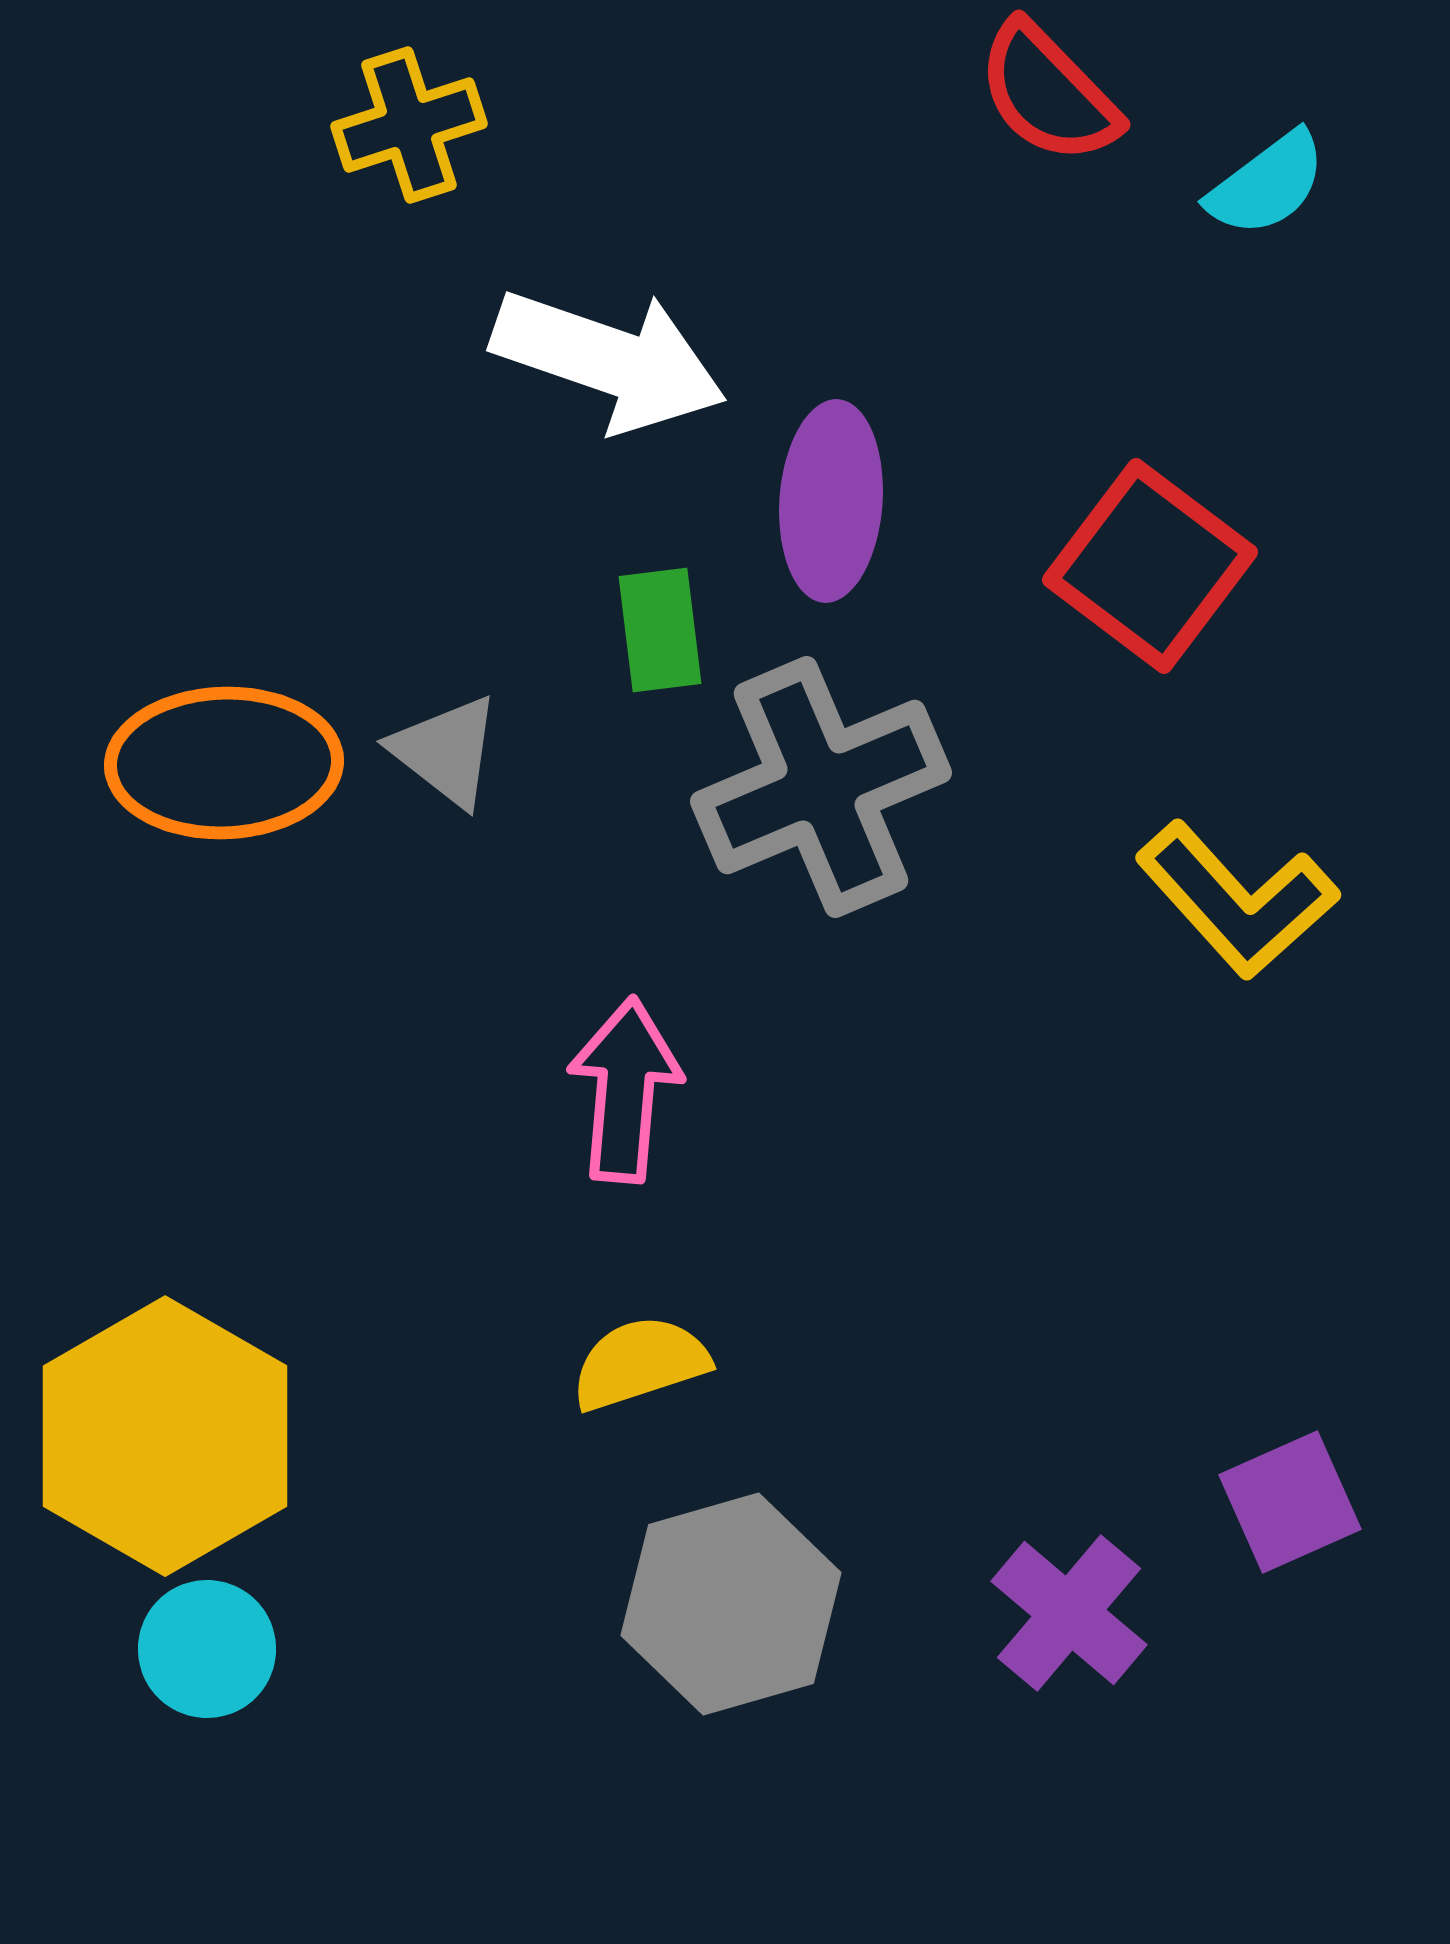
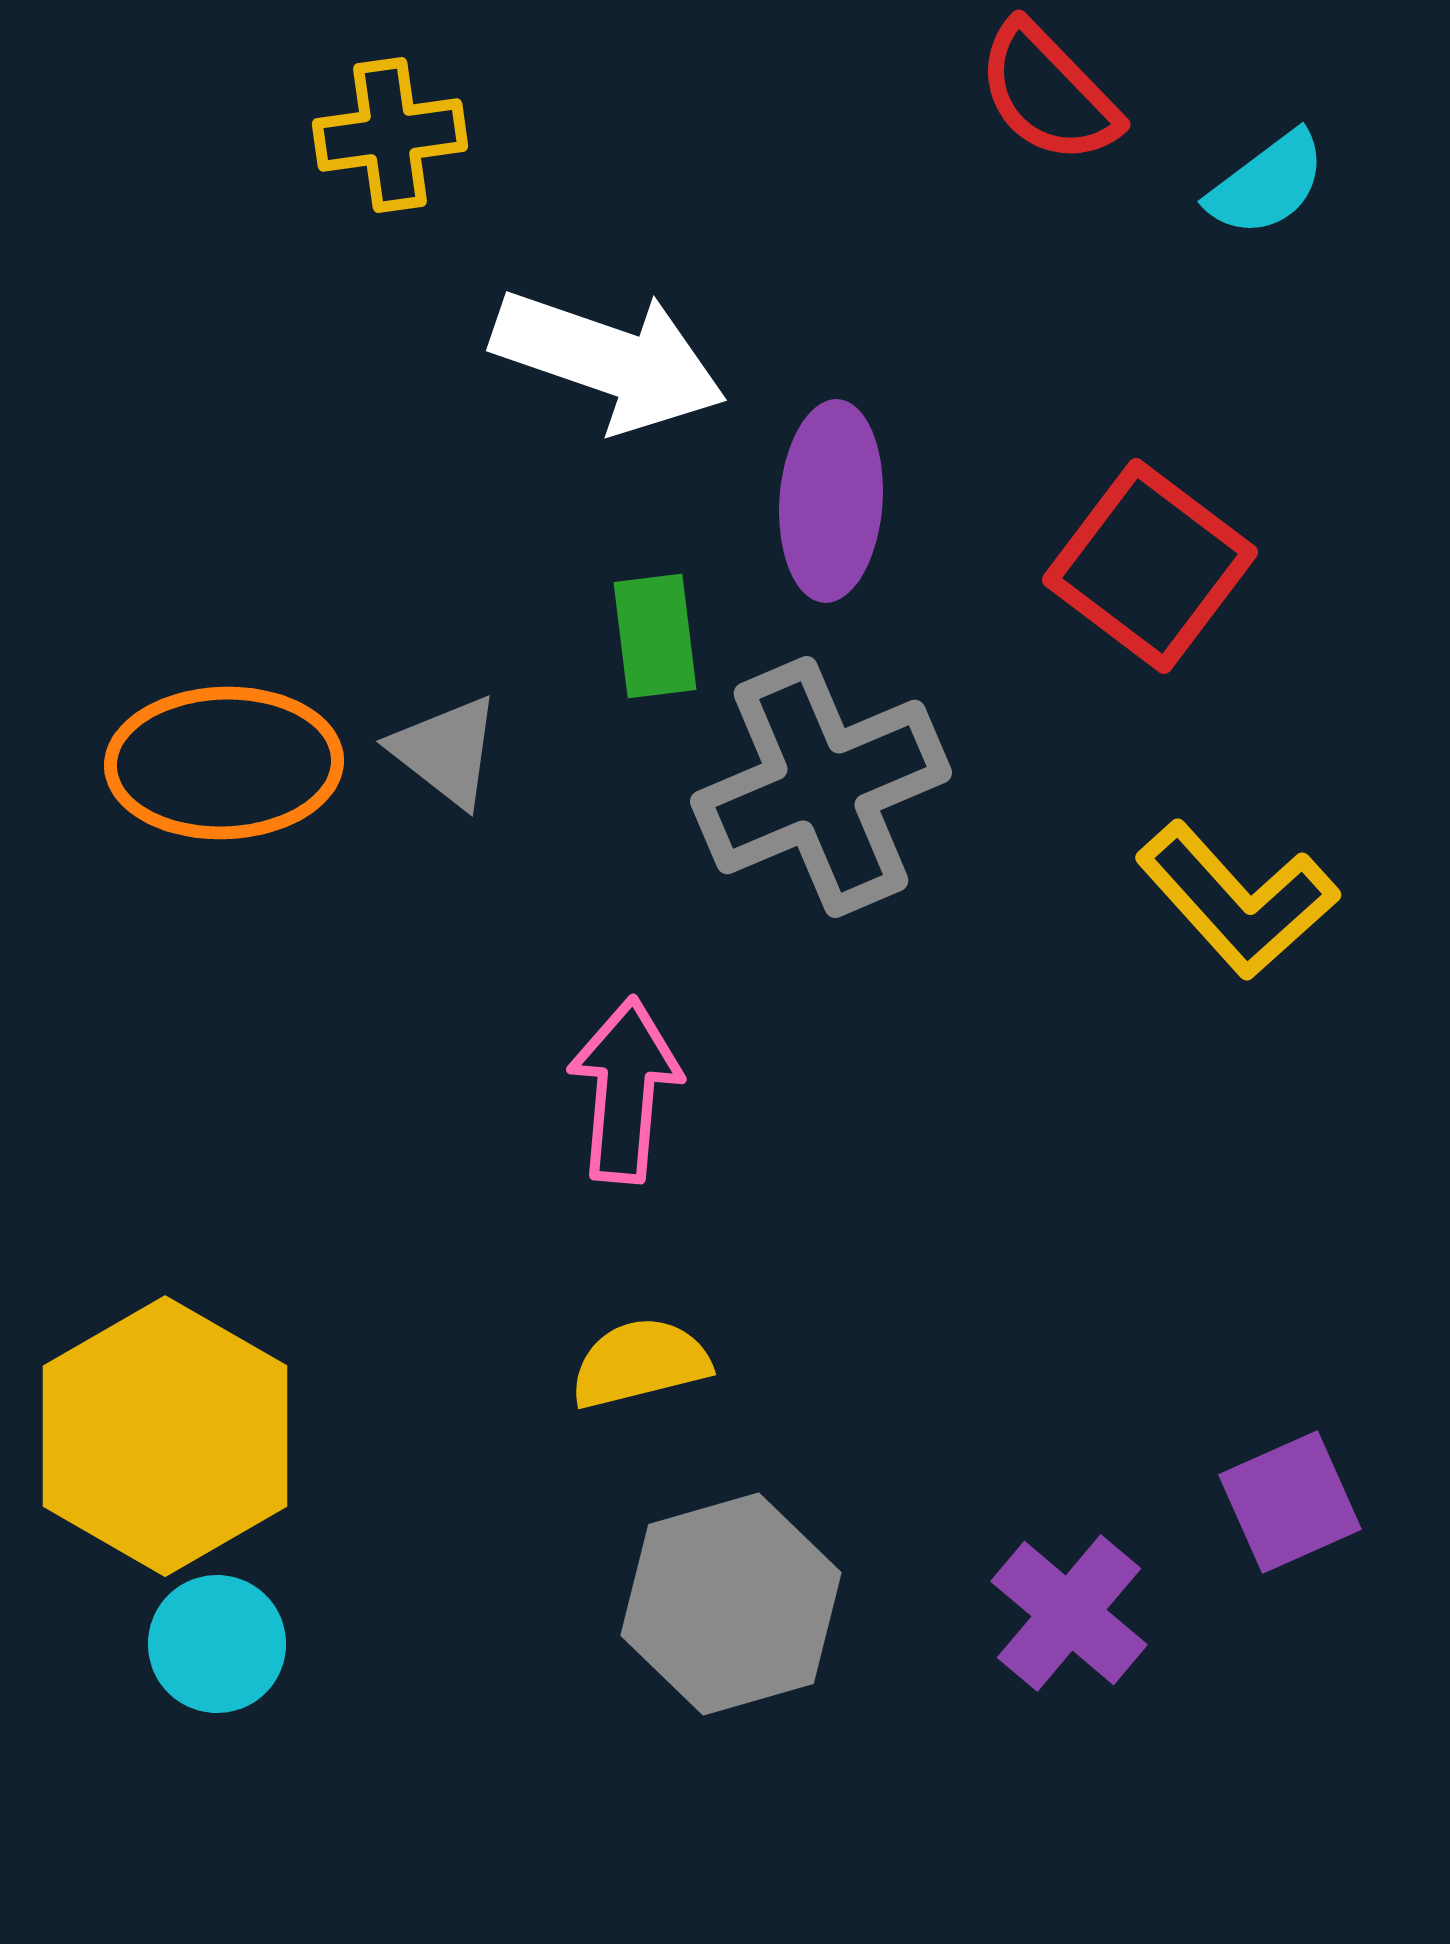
yellow cross: moved 19 px left, 10 px down; rotated 10 degrees clockwise
green rectangle: moved 5 px left, 6 px down
yellow semicircle: rotated 4 degrees clockwise
cyan circle: moved 10 px right, 5 px up
